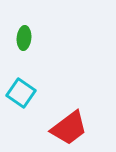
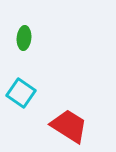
red trapezoid: moved 2 px up; rotated 111 degrees counterclockwise
